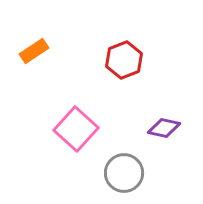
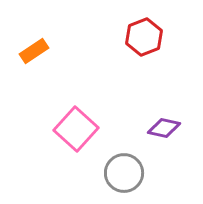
red hexagon: moved 20 px right, 23 px up
